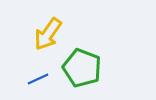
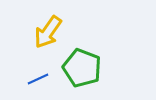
yellow arrow: moved 2 px up
